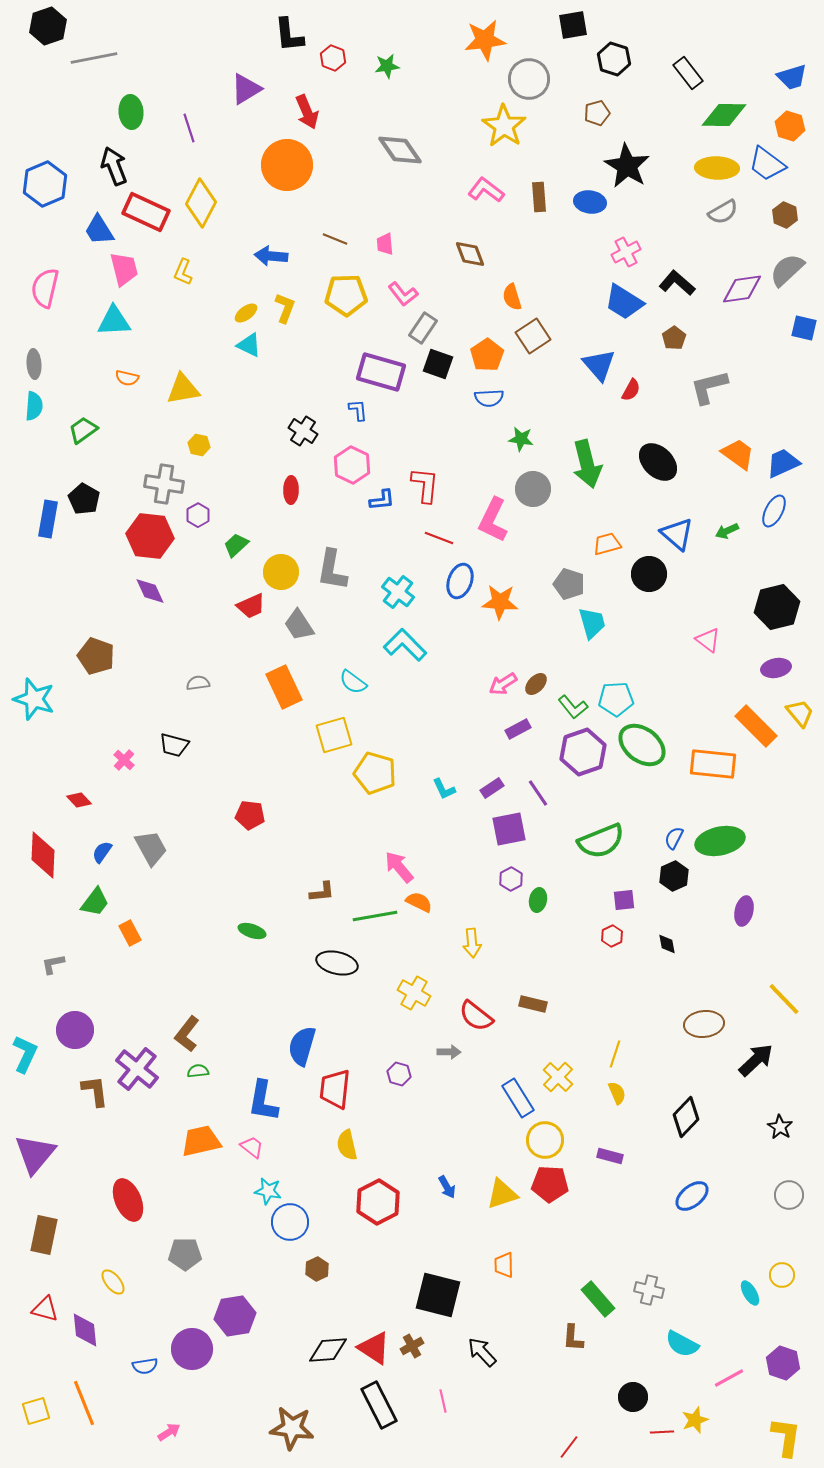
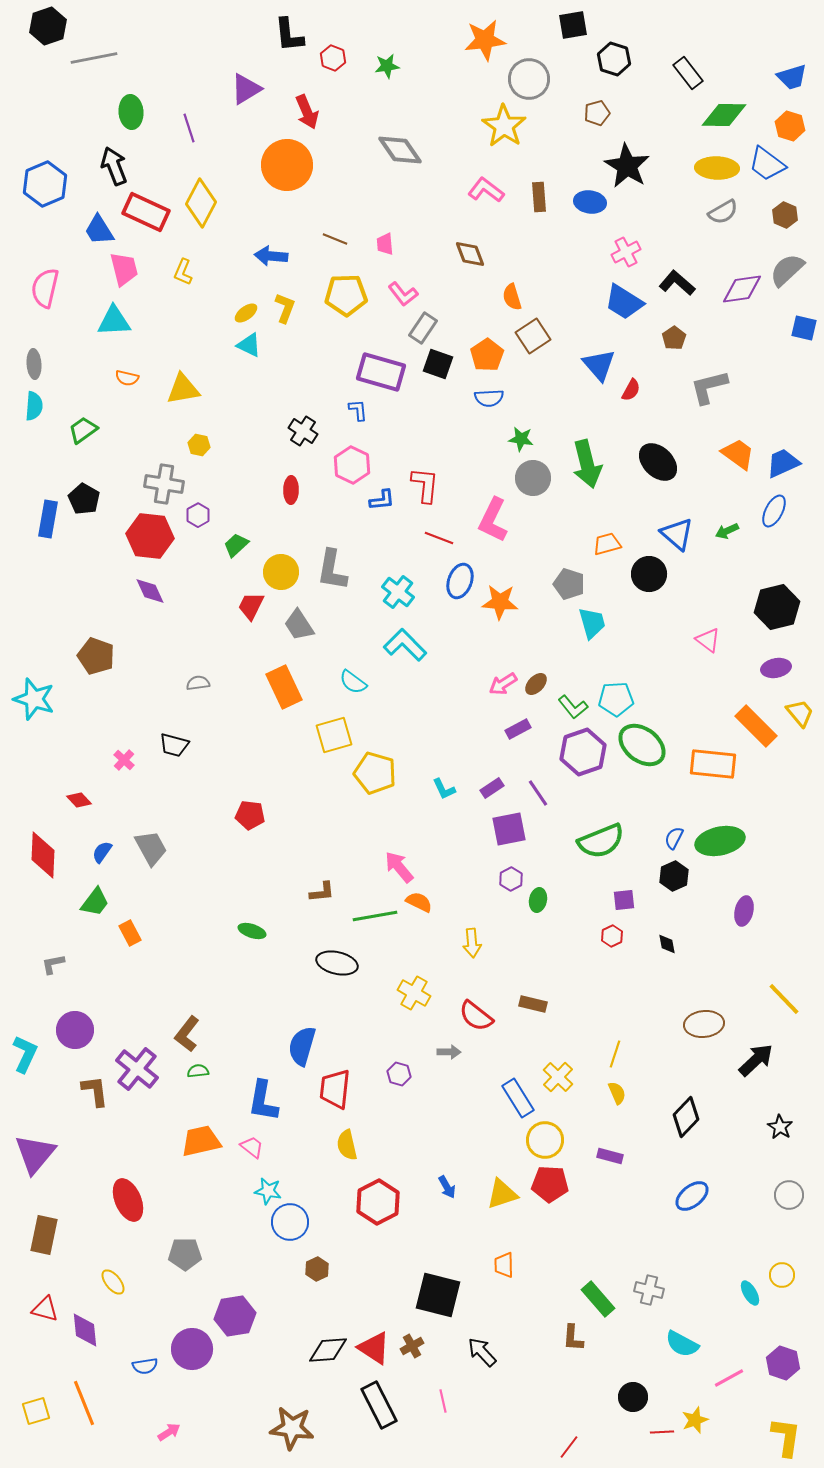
gray circle at (533, 489): moved 11 px up
red trapezoid at (251, 606): rotated 140 degrees clockwise
